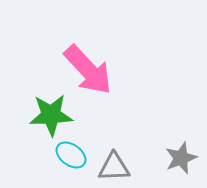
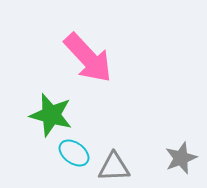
pink arrow: moved 12 px up
green star: rotated 18 degrees clockwise
cyan ellipse: moved 3 px right, 2 px up
